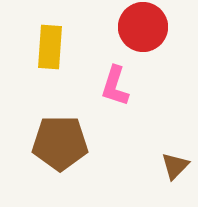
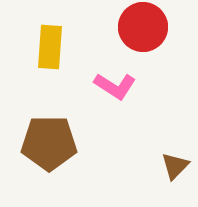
pink L-shape: rotated 75 degrees counterclockwise
brown pentagon: moved 11 px left
